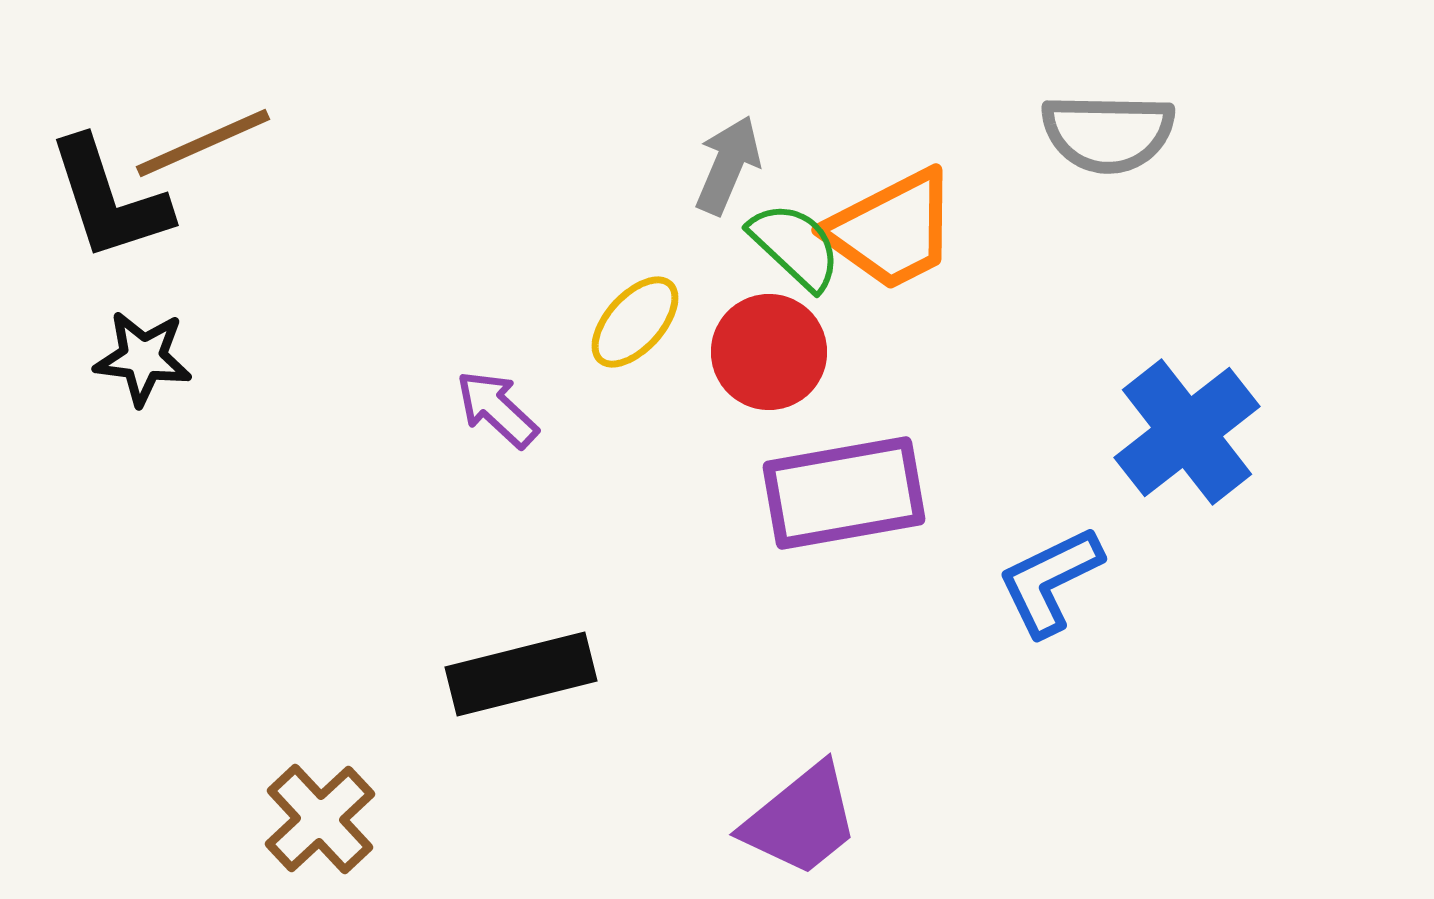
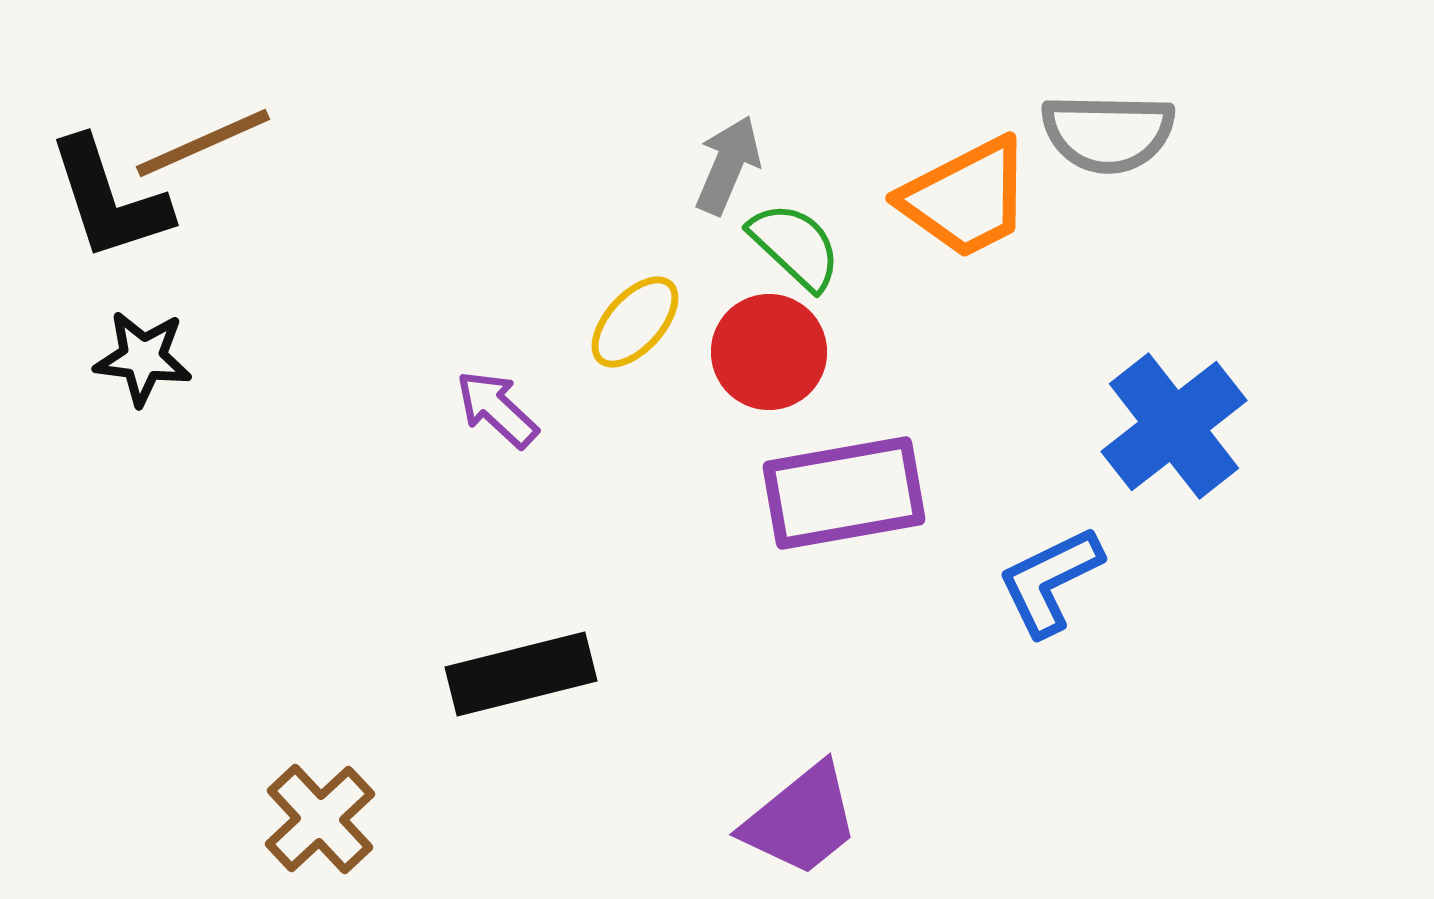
orange trapezoid: moved 74 px right, 32 px up
blue cross: moved 13 px left, 6 px up
